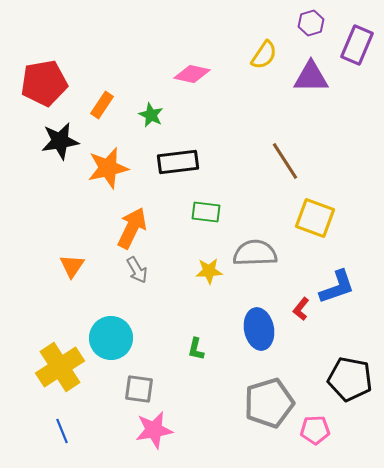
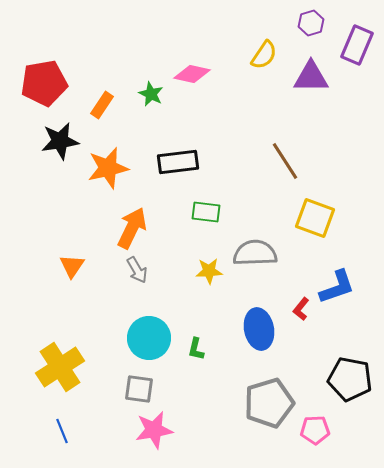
green star: moved 21 px up
cyan circle: moved 38 px right
